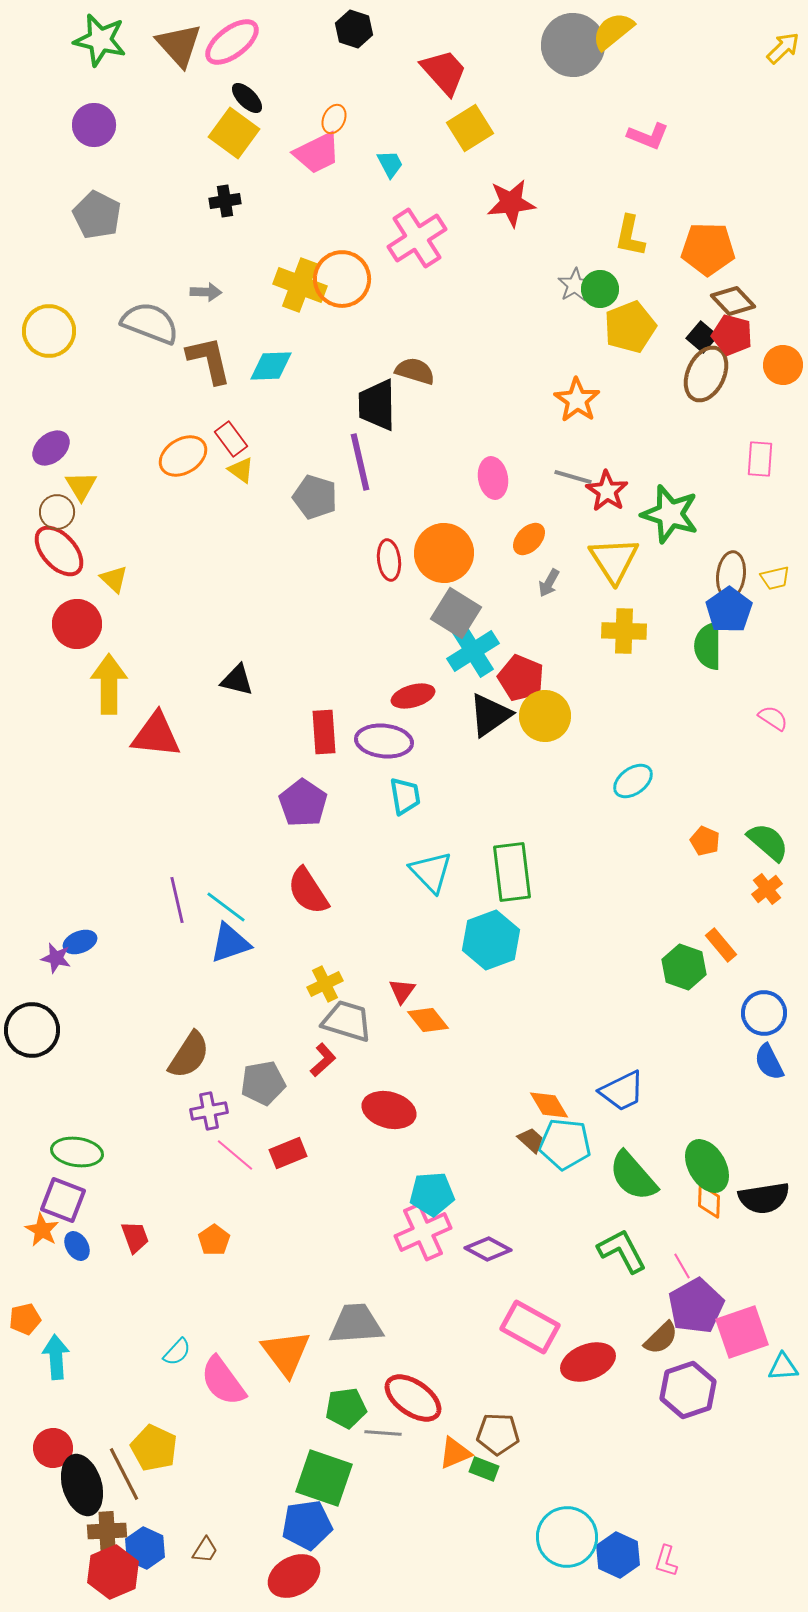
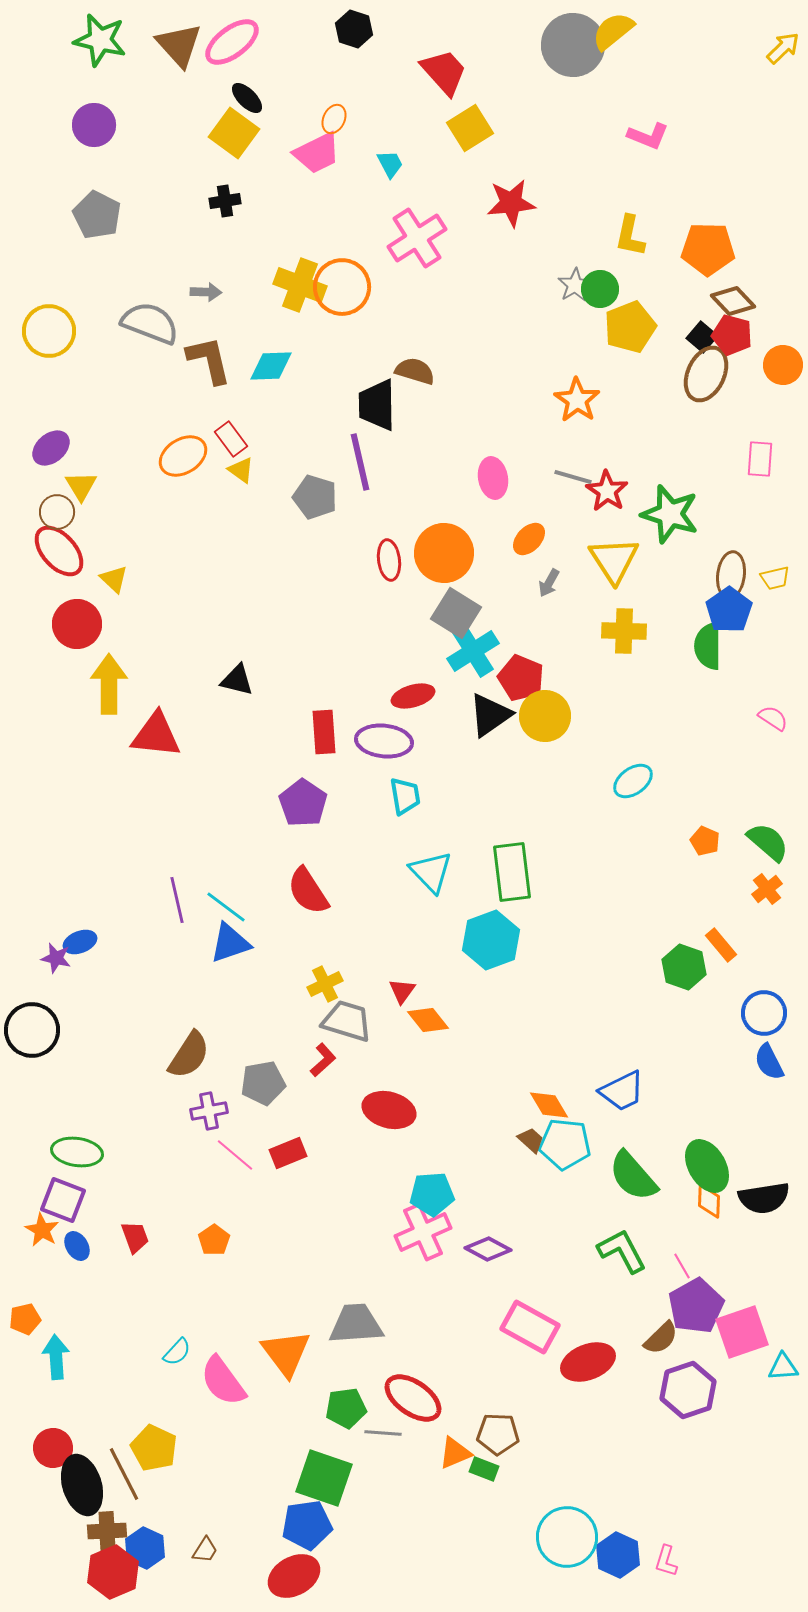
orange circle at (342, 279): moved 8 px down
